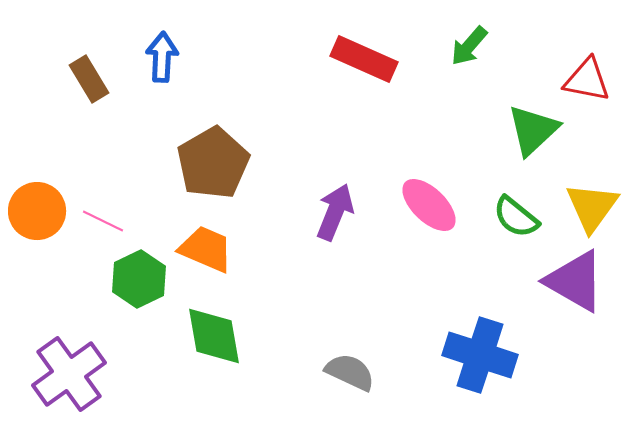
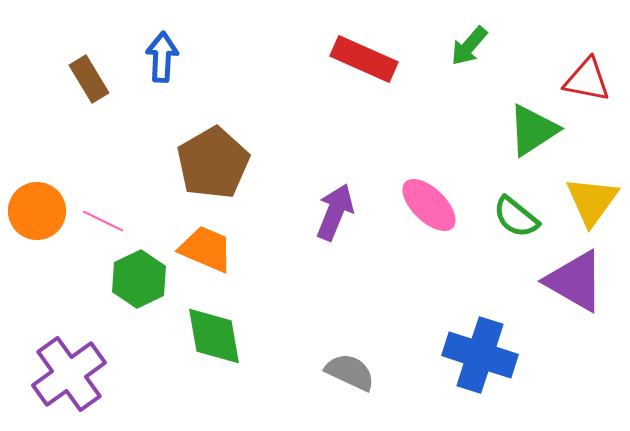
green triangle: rotated 10 degrees clockwise
yellow triangle: moved 6 px up
